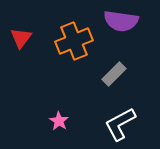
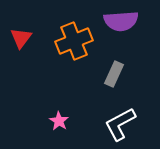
purple semicircle: rotated 12 degrees counterclockwise
gray rectangle: rotated 20 degrees counterclockwise
